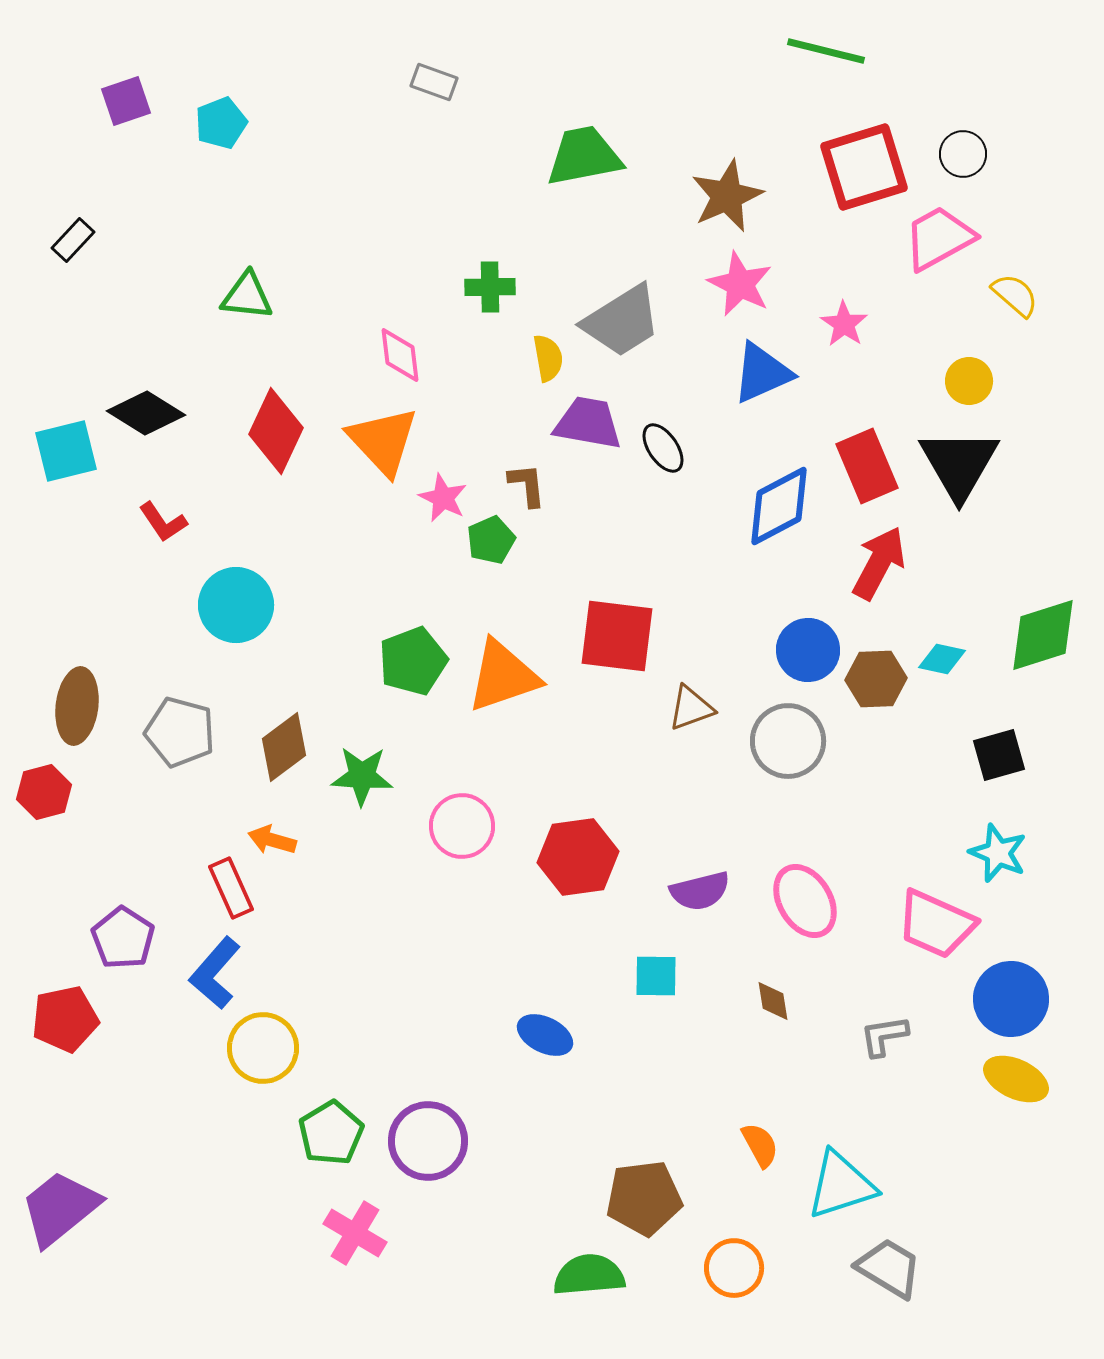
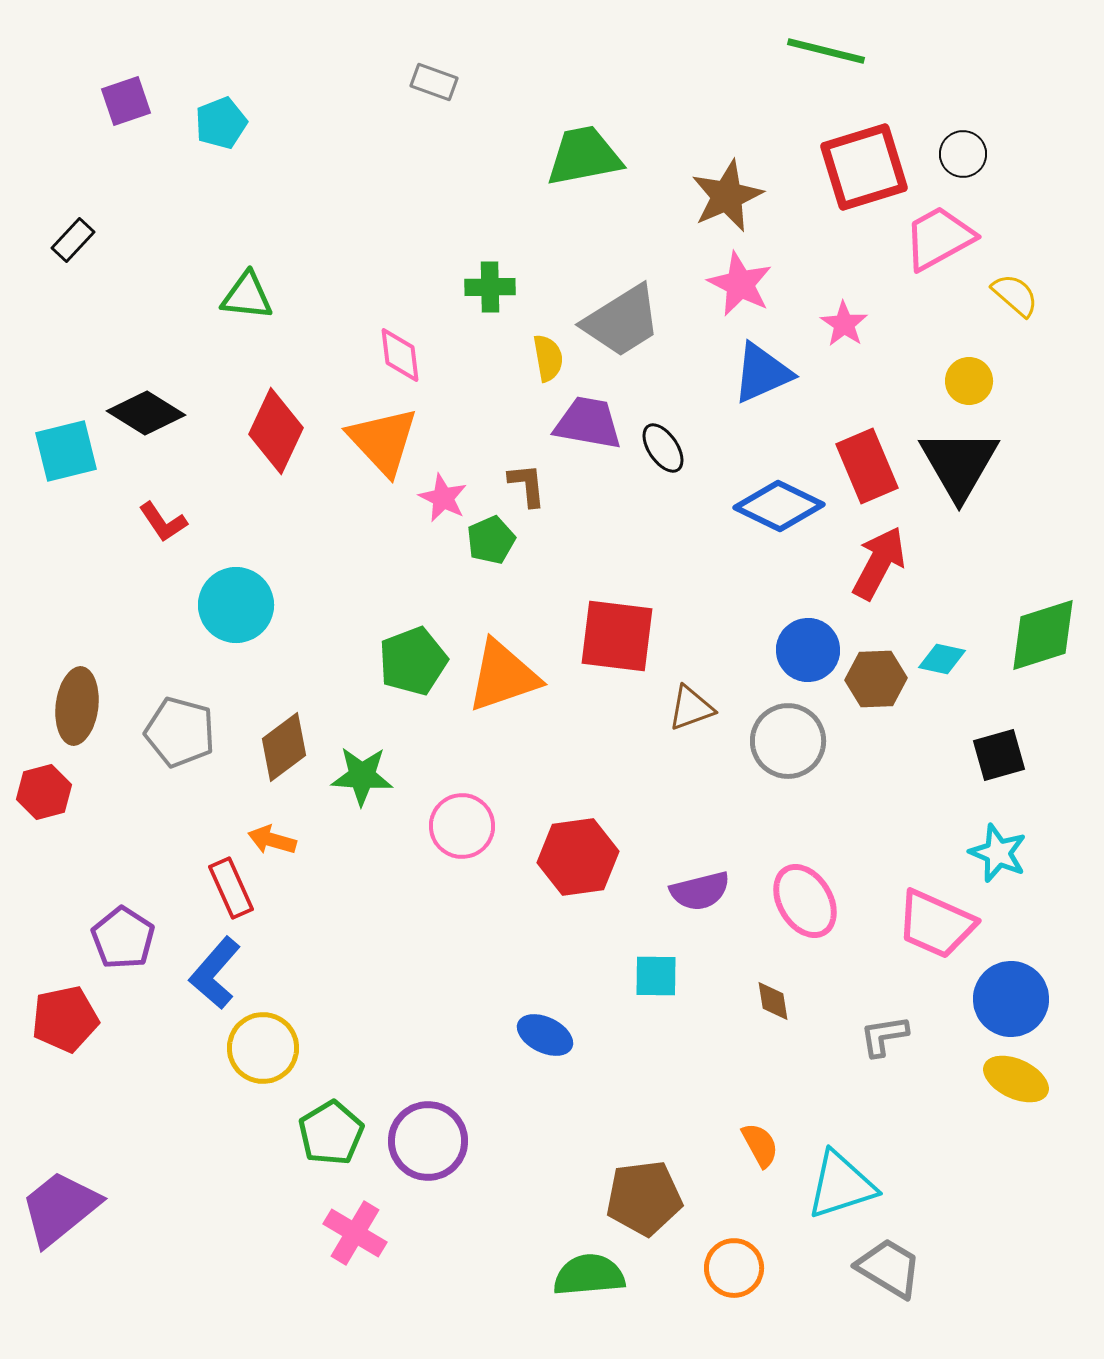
blue diamond at (779, 506): rotated 54 degrees clockwise
